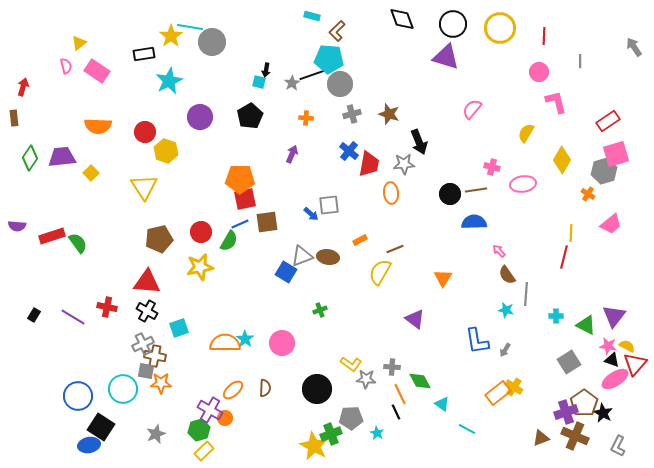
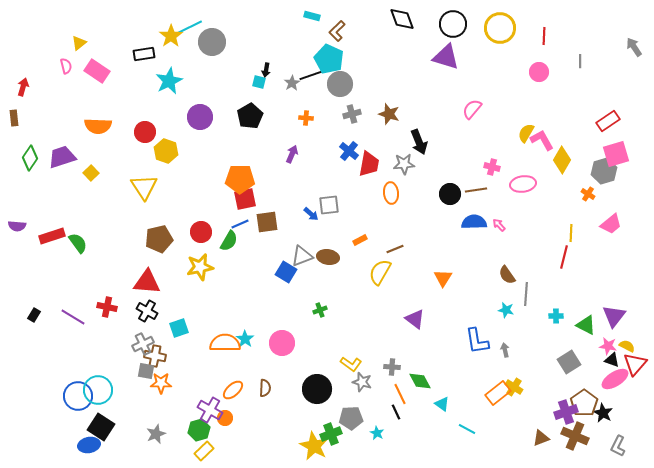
cyan line at (190, 27): rotated 35 degrees counterclockwise
cyan pentagon at (329, 59): rotated 20 degrees clockwise
pink L-shape at (556, 102): moved 14 px left, 38 px down; rotated 15 degrees counterclockwise
purple trapezoid at (62, 157): rotated 12 degrees counterclockwise
pink arrow at (499, 251): moved 26 px up
gray arrow at (505, 350): rotated 136 degrees clockwise
gray star at (366, 379): moved 4 px left, 3 px down; rotated 12 degrees clockwise
cyan circle at (123, 389): moved 25 px left, 1 px down
